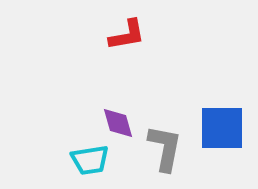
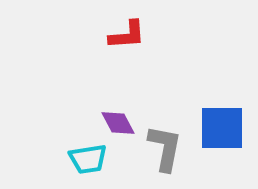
red L-shape: rotated 6 degrees clockwise
purple diamond: rotated 12 degrees counterclockwise
cyan trapezoid: moved 2 px left, 1 px up
